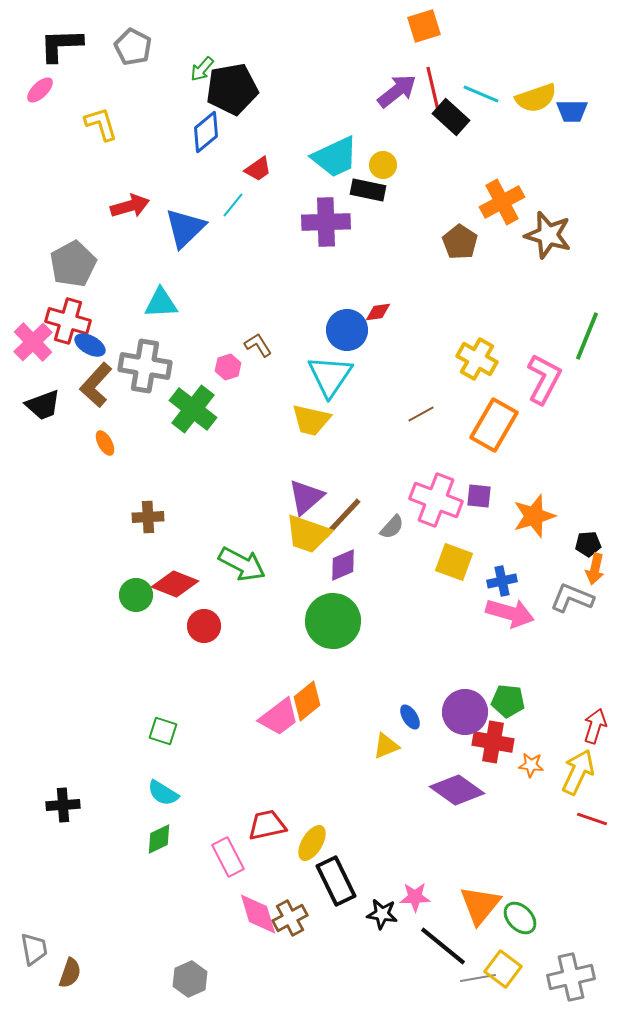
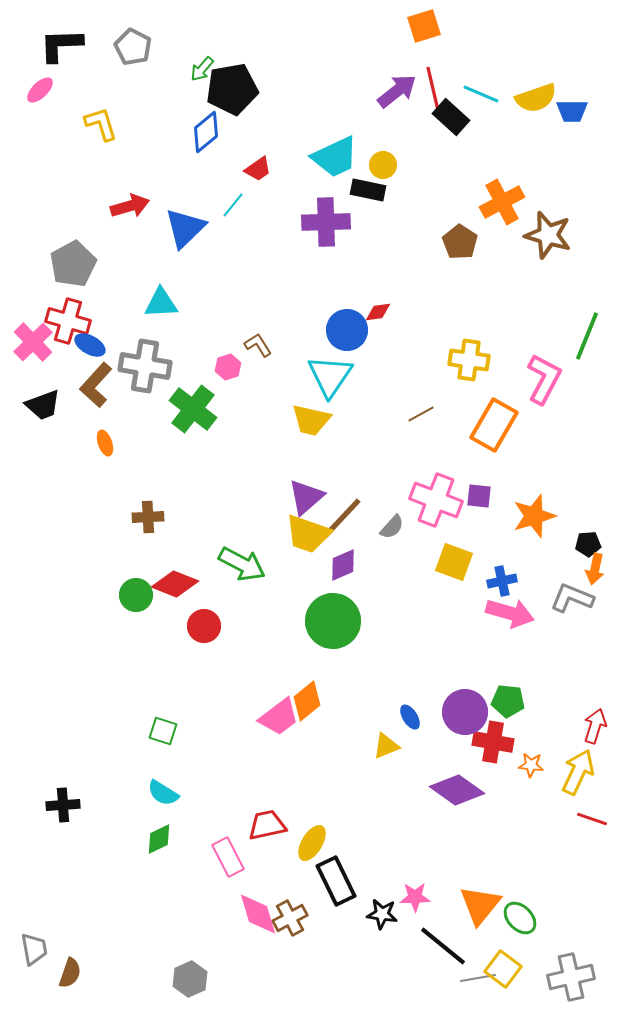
yellow cross at (477, 359): moved 8 px left, 1 px down; rotated 21 degrees counterclockwise
orange ellipse at (105, 443): rotated 10 degrees clockwise
